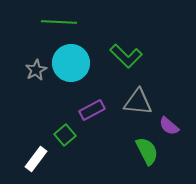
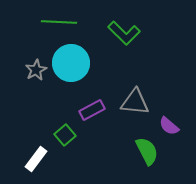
green L-shape: moved 2 px left, 23 px up
gray triangle: moved 3 px left
